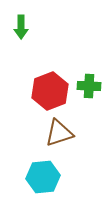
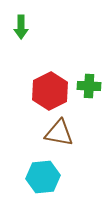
red hexagon: rotated 6 degrees counterclockwise
brown triangle: rotated 28 degrees clockwise
